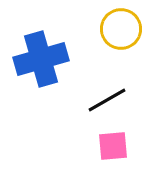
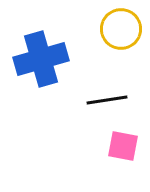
black line: rotated 21 degrees clockwise
pink square: moved 10 px right; rotated 16 degrees clockwise
